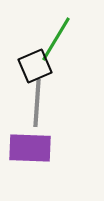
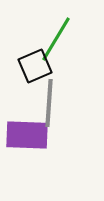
gray line: moved 12 px right
purple rectangle: moved 3 px left, 13 px up
